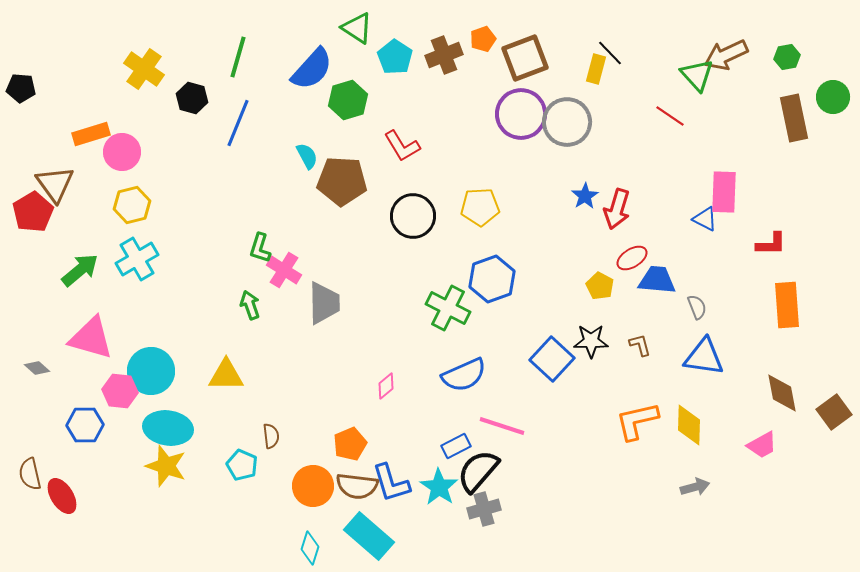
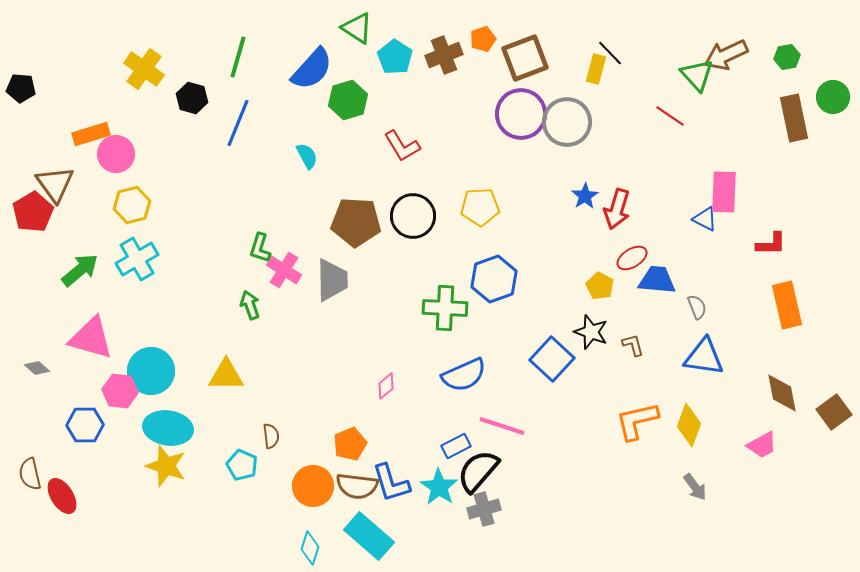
pink circle at (122, 152): moved 6 px left, 2 px down
brown pentagon at (342, 181): moved 14 px right, 41 px down
blue hexagon at (492, 279): moved 2 px right
gray trapezoid at (324, 303): moved 8 px right, 23 px up
orange rectangle at (787, 305): rotated 9 degrees counterclockwise
green cross at (448, 308): moved 3 px left; rotated 24 degrees counterclockwise
black star at (591, 341): moved 9 px up; rotated 20 degrees clockwise
brown L-shape at (640, 345): moved 7 px left
yellow diamond at (689, 425): rotated 18 degrees clockwise
gray arrow at (695, 487): rotated 68 degrees clockwise
